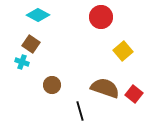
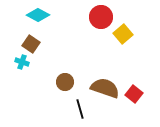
yellow square: moved 17 px up
brown circle: moved 13 px right, 3 px up
black line: moved 2 px up
